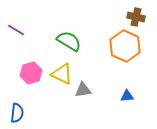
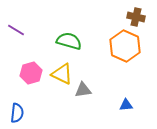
green semicircle: rotated 15 degrees counterclockwise
blue triangle: moved 1 px left, 9 px down
